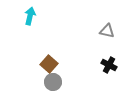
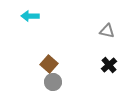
cyan arrow: rotated 102 degrees counterclockwise
black cross: rotated 21 degrees clockwise
